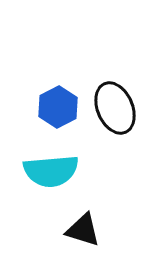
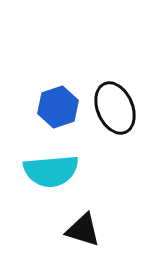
blue hexagon: rotated 9 degrees clockwise
